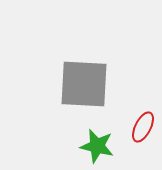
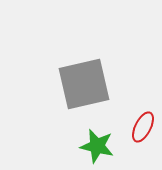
gray square: rotated 16 degrees counterclockwise
